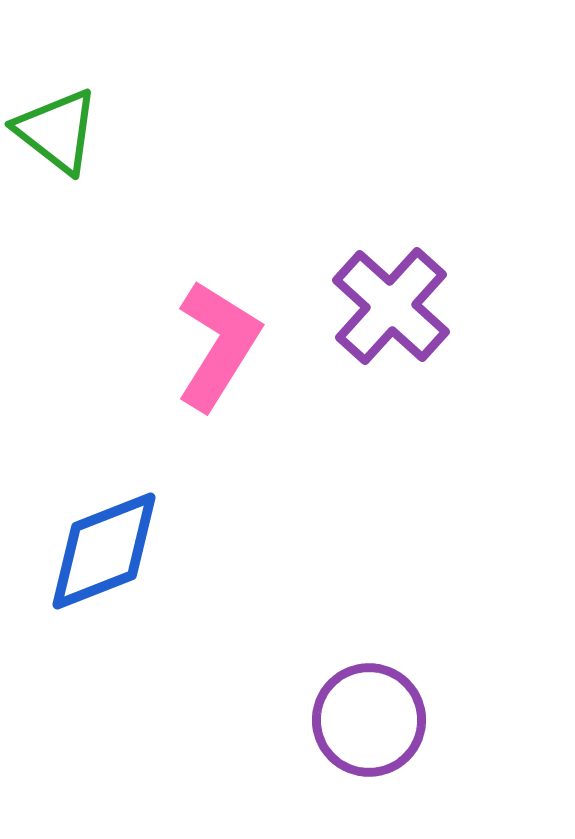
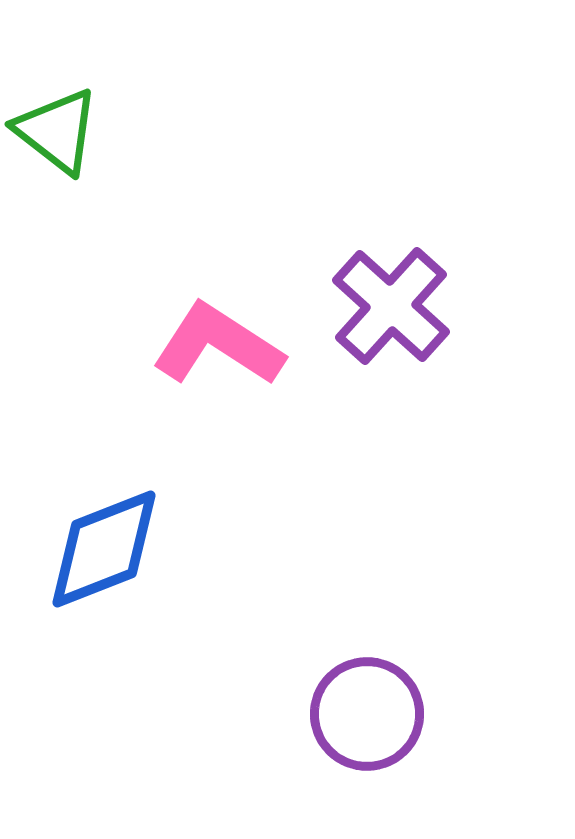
pink L-shape: rotated 89 degrees counterclockwise
blue diamond: moved 2 px up
purple circle: moved 2 px left, 6 px up
